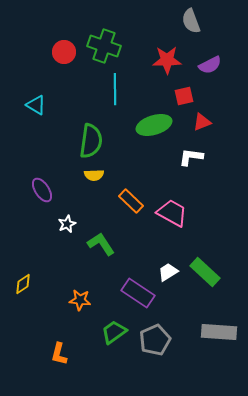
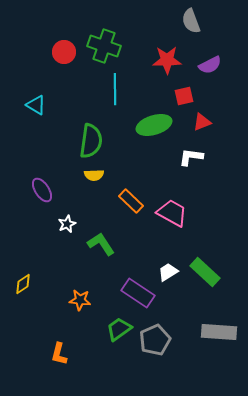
green trapezoid: moved 5 px right, 3 px up
